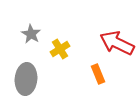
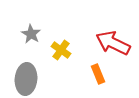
red arrow: moved 4 px left
yellow cross: moved 1 px right, 1 px down; rotated 24 degrees counterclockwise
